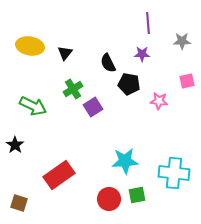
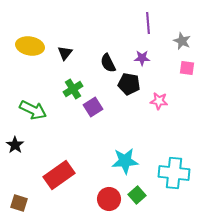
gray star: rotated 24 degrees clockwise
purple star: moved 4 px down
pink square: moved 13 px up; rotated 21 degrees clockwise
green arrow: moved 4 px down
green square: rotated 30 degrees counterclockwise
